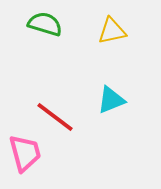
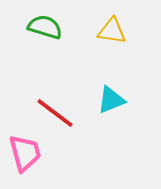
green semicircle: moved 3 px down
yellow triangle: rotated 20 degrees clockwise
red line: moved 4 px up
